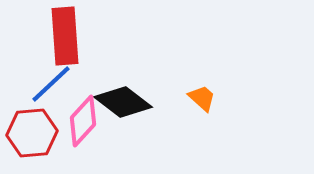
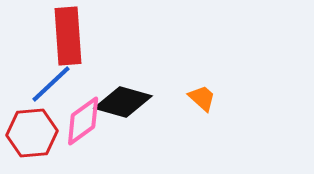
red rectangle: moved 3 px right
black diamond: rotated 22 degrees counterclockwise
pink diamond: rotated 12 degrees clockwise
